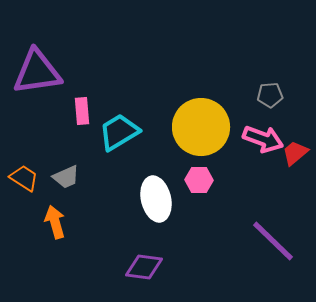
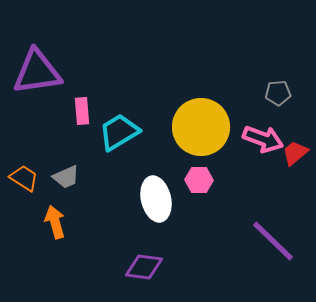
gray pentagon: moved 8 px right, 2 px up
